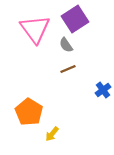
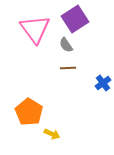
brown line: moved 1 px up; rotated 21 degrees clockwise
blue cross: moved 7 px up
yellow arrow: rotated 105 degrees counterclockwise
